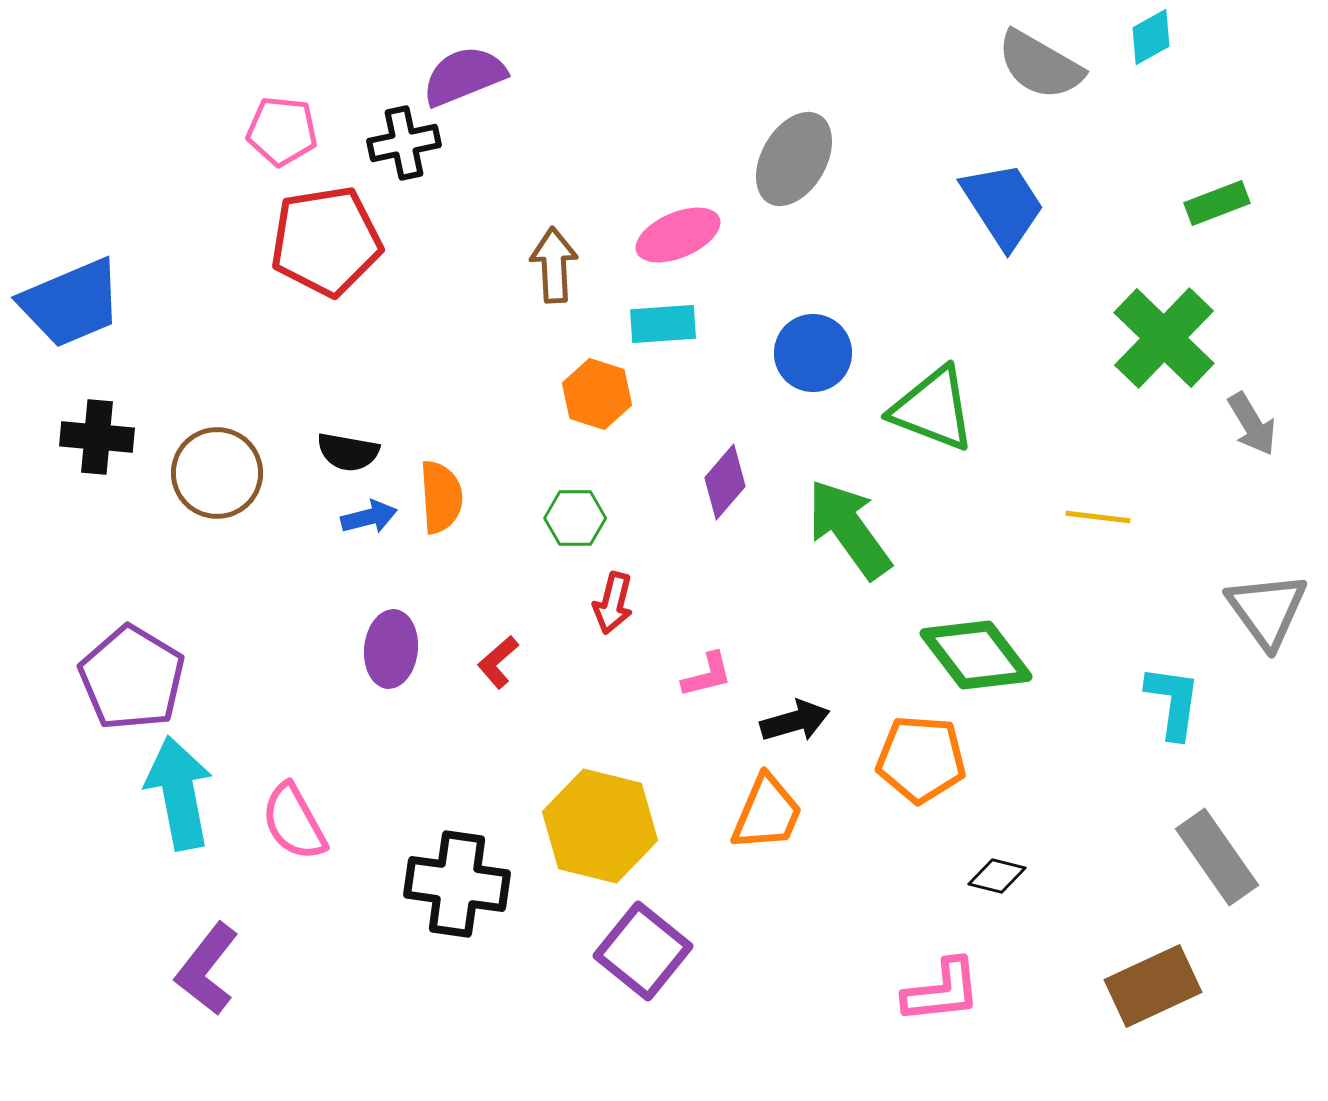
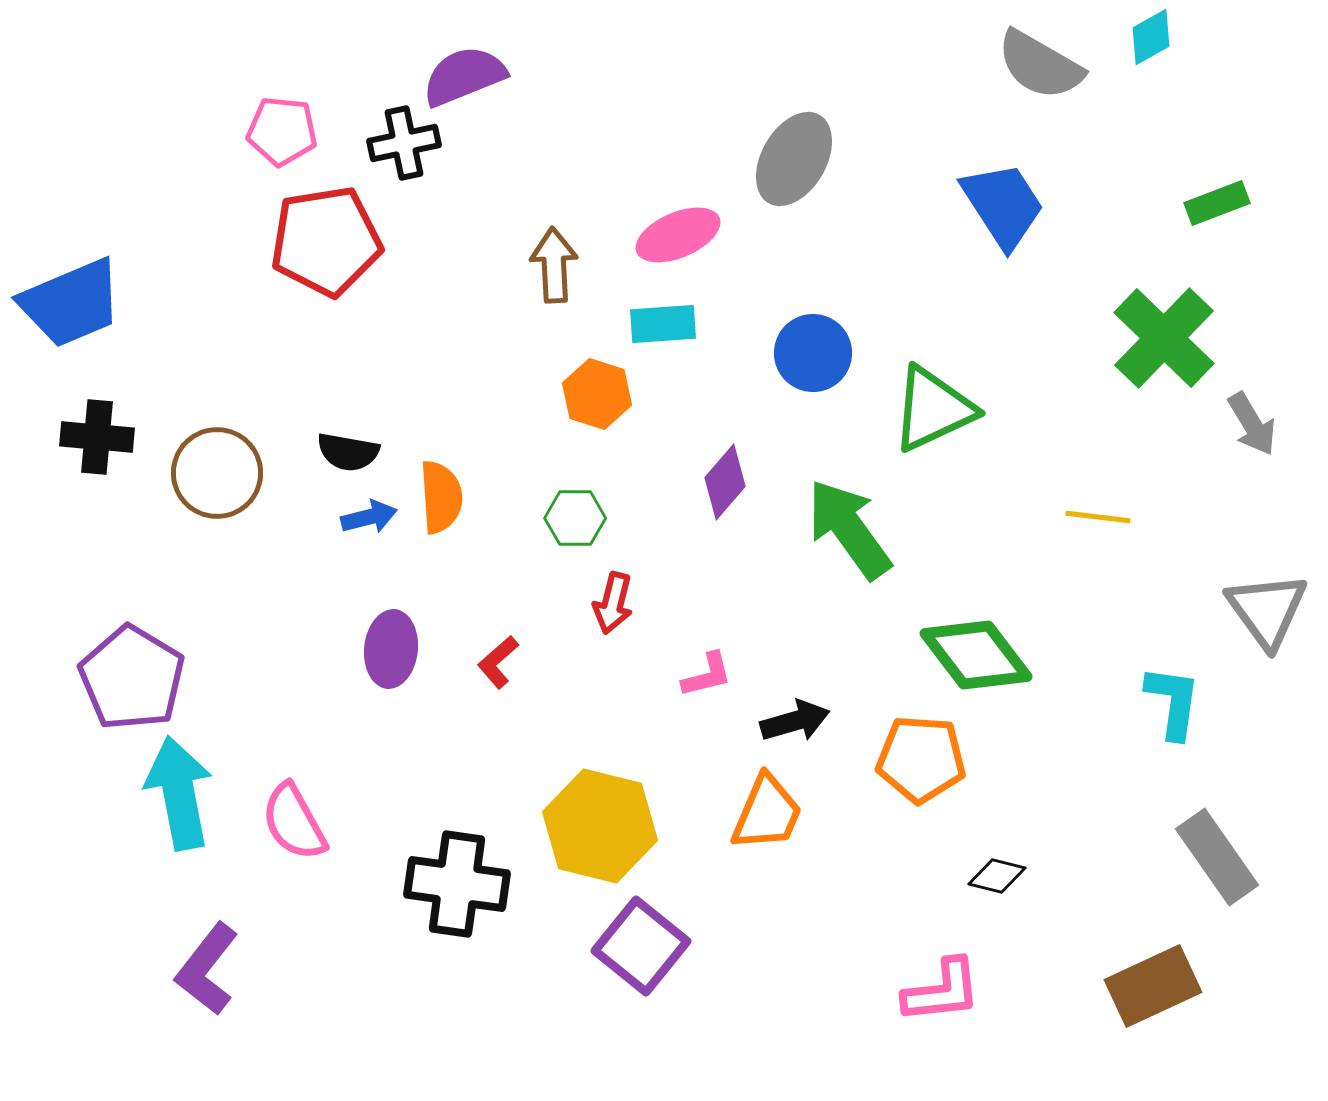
green triangle at (933, 409): rotated 46 degrees counterclockwise
purple square at (643, 951): moved 2 px left, 5 px up
